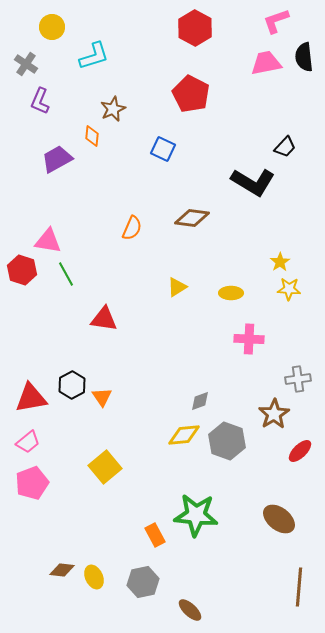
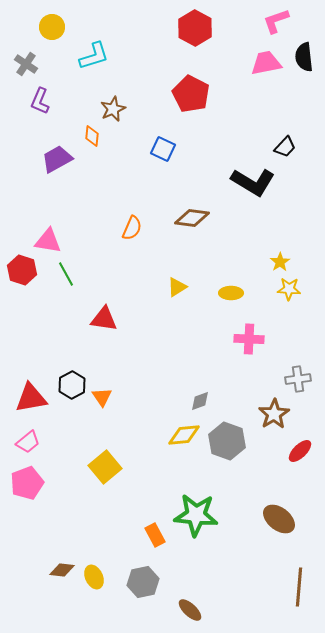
pink pentagon at (32, 483): moved 5 px left
